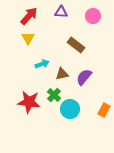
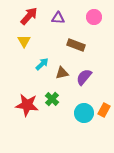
purple triangle: moved 3 px left, 6 px down
pink circle: moved 1 px right, 1 px down
yellow triangle: moved 4 px left, 3 px down
brown rectangle: rotated 18 degrees counterclockwise
cyan arrow: rotated 24 degrees counterclockwise
brown triangle: moved 1 px up
green cross: moved 2 px left, 4 px down
red star: moved 2 px left, 3 px down
cyan circle: moved 14 px right, 4 px down
